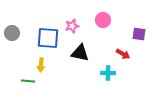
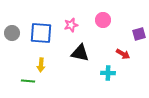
pink star: moved 1 px left, 1 px up
purple square: rotated 24 degrees counterclockwise
blue square: moved 7 px left, 5 px up
